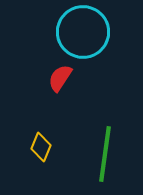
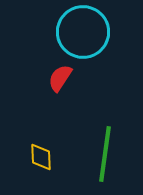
yellow diamond: moved 10 px down; rotated 24 degrees counterclockwise
